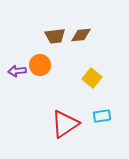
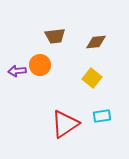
brown diamond: moved 15 px right, 7 px down
